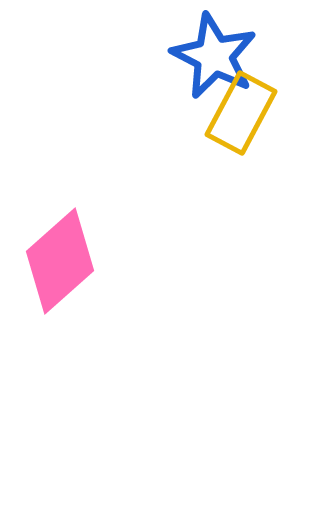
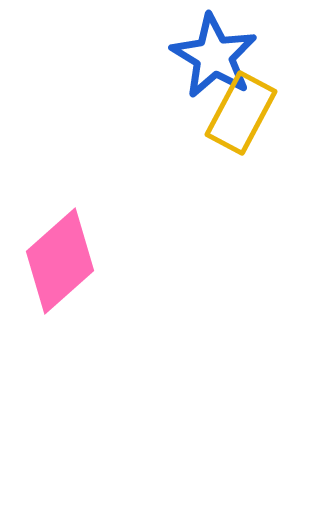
blue star: rotated 4 degrees clockwise
